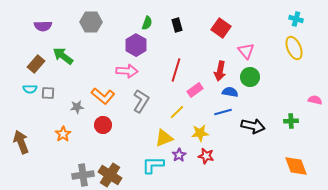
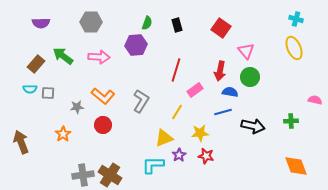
purple semicircle: moved 2 px left, 3 px up
purple hexagon: rotated 25 degrees clockwise
pink arrow: moved 28 px left, 14 px up
yellow line: rotated 14 degrees counterclockwise
